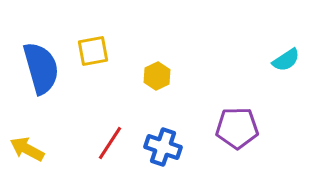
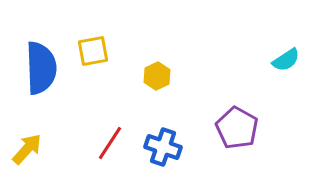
blue semicircle: rotated 14 degrees clockwise
purple pentagon: rotated 30 degrees clockwise
yellow arrow: rotated 104 degrees clockwise
